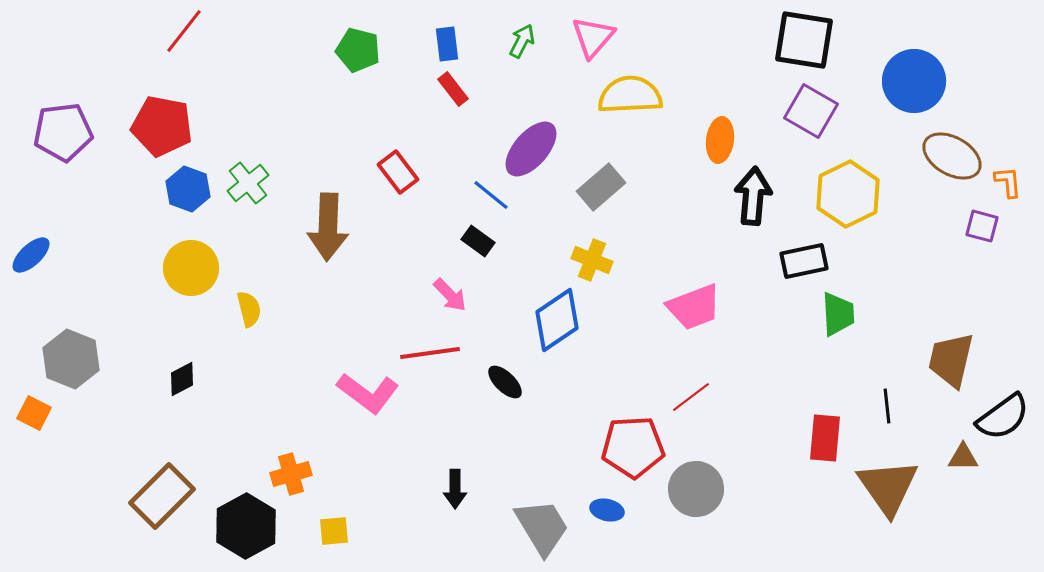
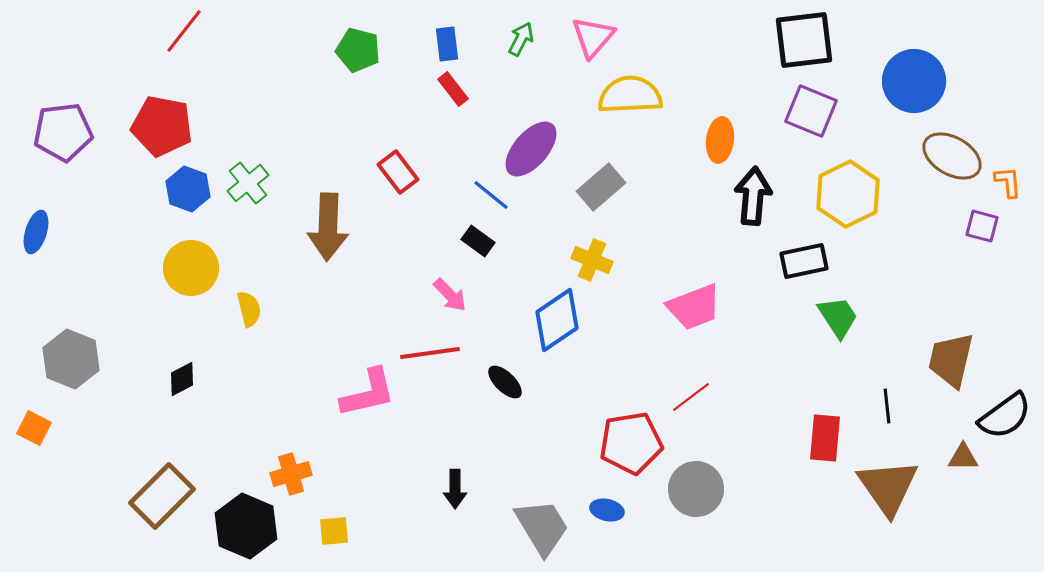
black square at (804, 40): rotated 16 degrees counterclockwise
green arrow at (522, 41): moved 1 px left, 2 px up
purple square at (811, 111): rotated 8 degrees counterclockwise
blue ellipse at (31, 255): moved 5 px right, 23 px up; rotated 30 degrees counterclockwise
green trapezoid at (838, 314): moved 3 px down; rotated 30 degrees counterclockwise
pink L-shape at (368, 393): rotated 50 degrees counterclockwise
orange square at (34, 413): moved 15 px down
black semicircle at (1003, 417): moved 2 px right, 1 px up
red pentagon at (633, 447): moved 2 px left, 4 px up; rotated 6 degrees counterclockwise
black hexagon at (246, 526): rotated 8 degrees counterclockwise
